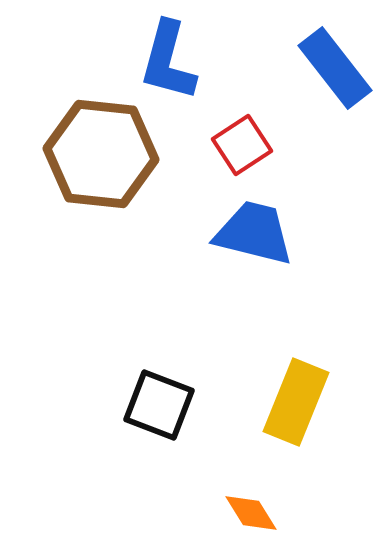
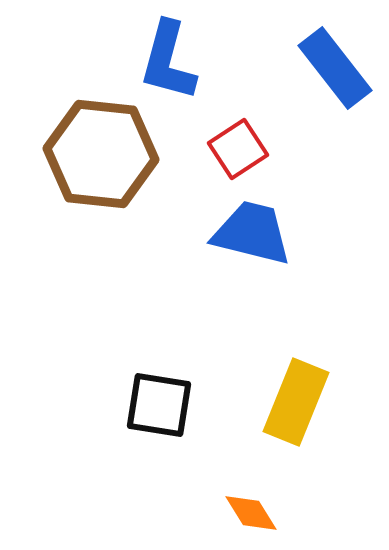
red square: moved 4 px left, 4 px down
blue trapezoid: moved 2 px left
black square: rotated 12 degrees counterclockwise
